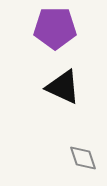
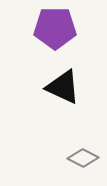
gray diamond: rotated 44 degrees counterclockwise
